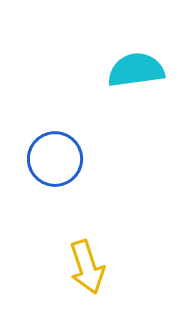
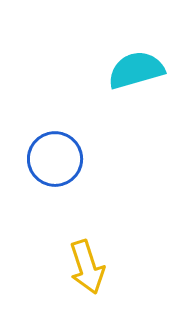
cyan semicircle: rotated 8 degrees counterclockwise
